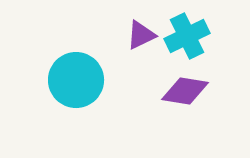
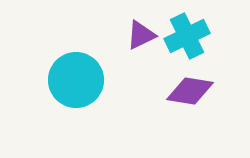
purple diamond: moved 5 px right
